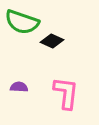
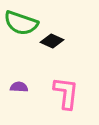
green semicircle: moved 1 px left, 1 px down
